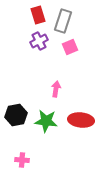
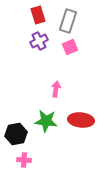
gray rectangle: moved 5 px right
black hexagon: moved 19 px down
pink cross: moved 2 px right
